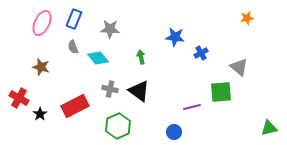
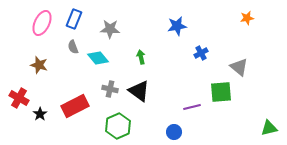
blue star: moved 2 px right, 11 px up; rotated 18 degrees counterclockwise
brown star: moved 2 px left, 2 px up
